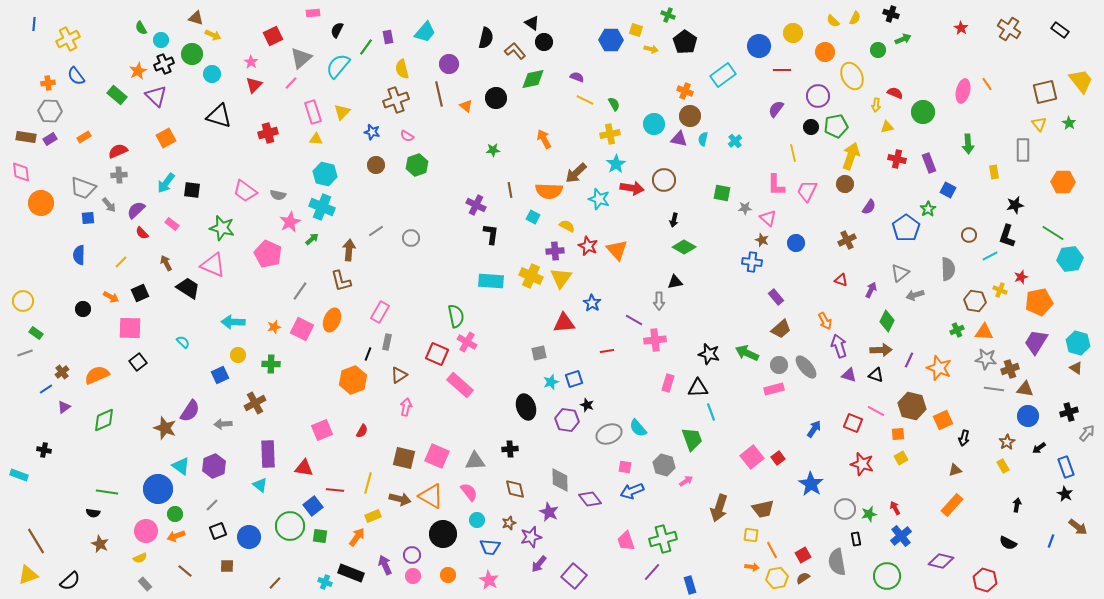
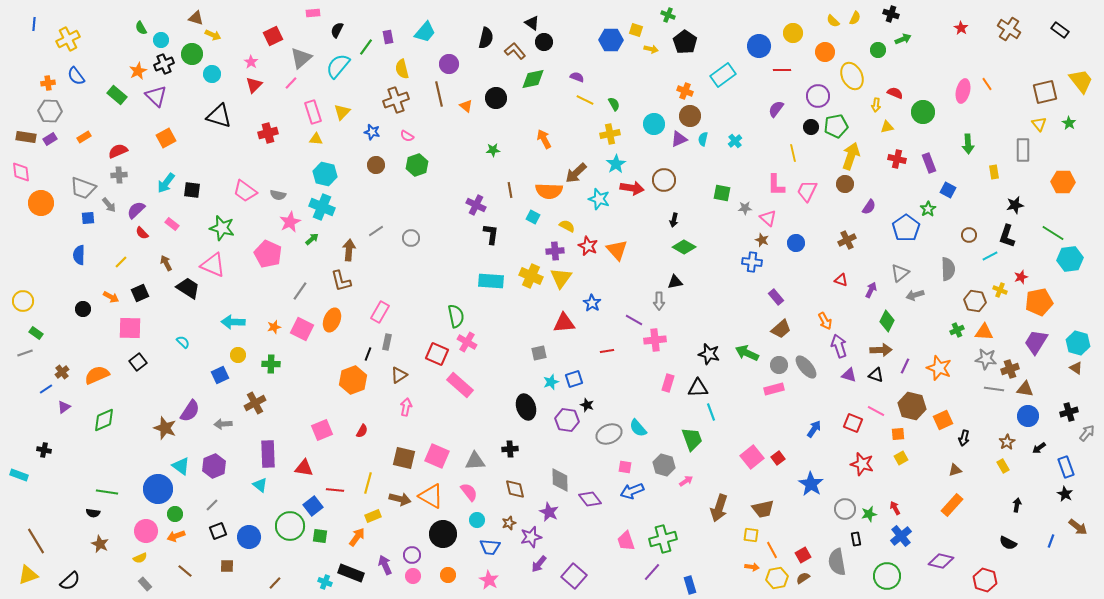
purple triangle at (679, 139): rotated 36 degrees counterclockwise
purple line at (909, 360): moved 4 px left, 6 px down
